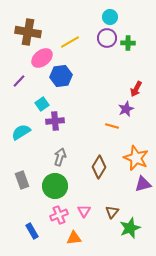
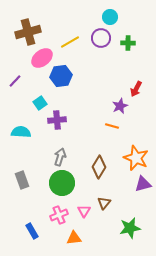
brown cross: rotated 25 degrees counterclockwise
purple circle: moved 6 px left
purple line: moved 4 px left
cyan square: moved 2 px left, 1 px up
purple star: moved 6 px left, 3 px up
purple cross: moved 2 px right, 1 px up
cyan semicircle: rotated 36 degrees clockwise
green circle: moved 7 px right, 3 px up
brown triangle: moved 8 px left, 9 px up
green star: rotated 10 degrees clockwise
